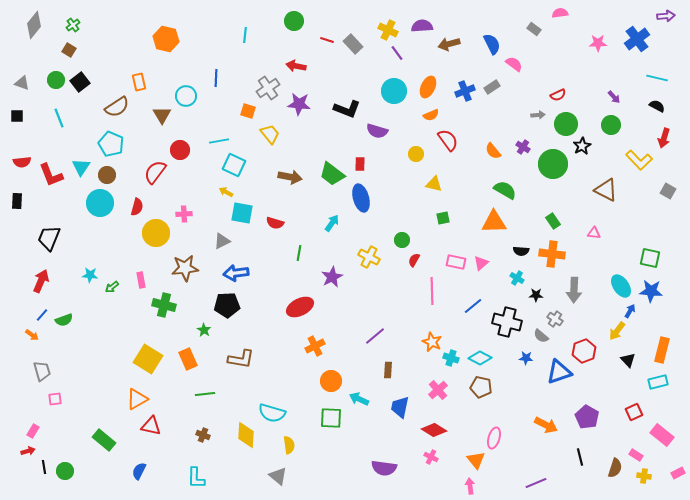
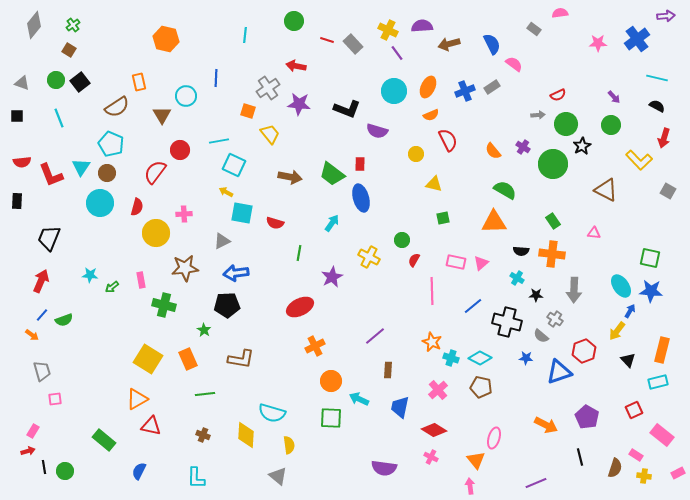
red semicircle at (448, 140): rotated 10 degrees clockwise
brown circle at (107, 175): moved 2 px up
red square at (634, 412): moved 2 px up
